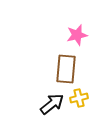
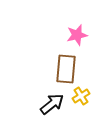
yellow cross: moved 2 px right, 2 px up; rotated 18 degrees counterclockwise
